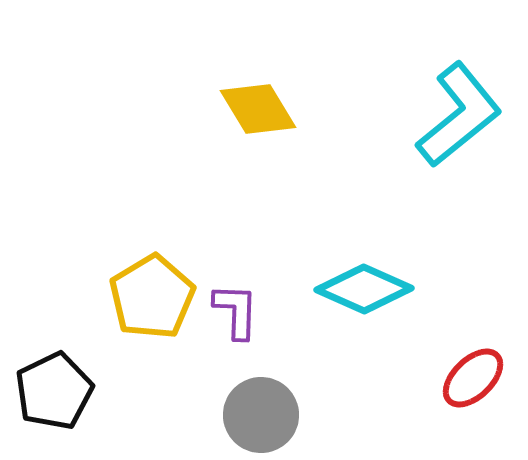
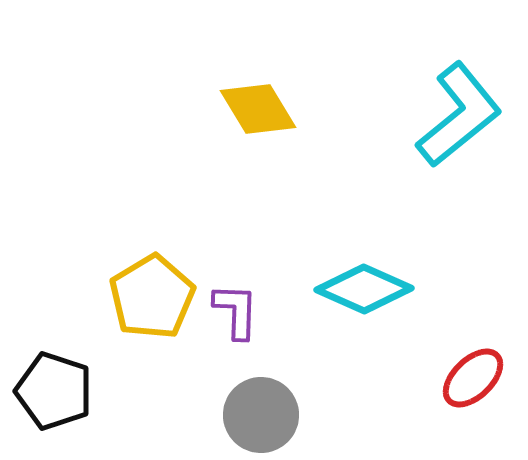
black pentagon: rotated 28 degrees counterclockwise
